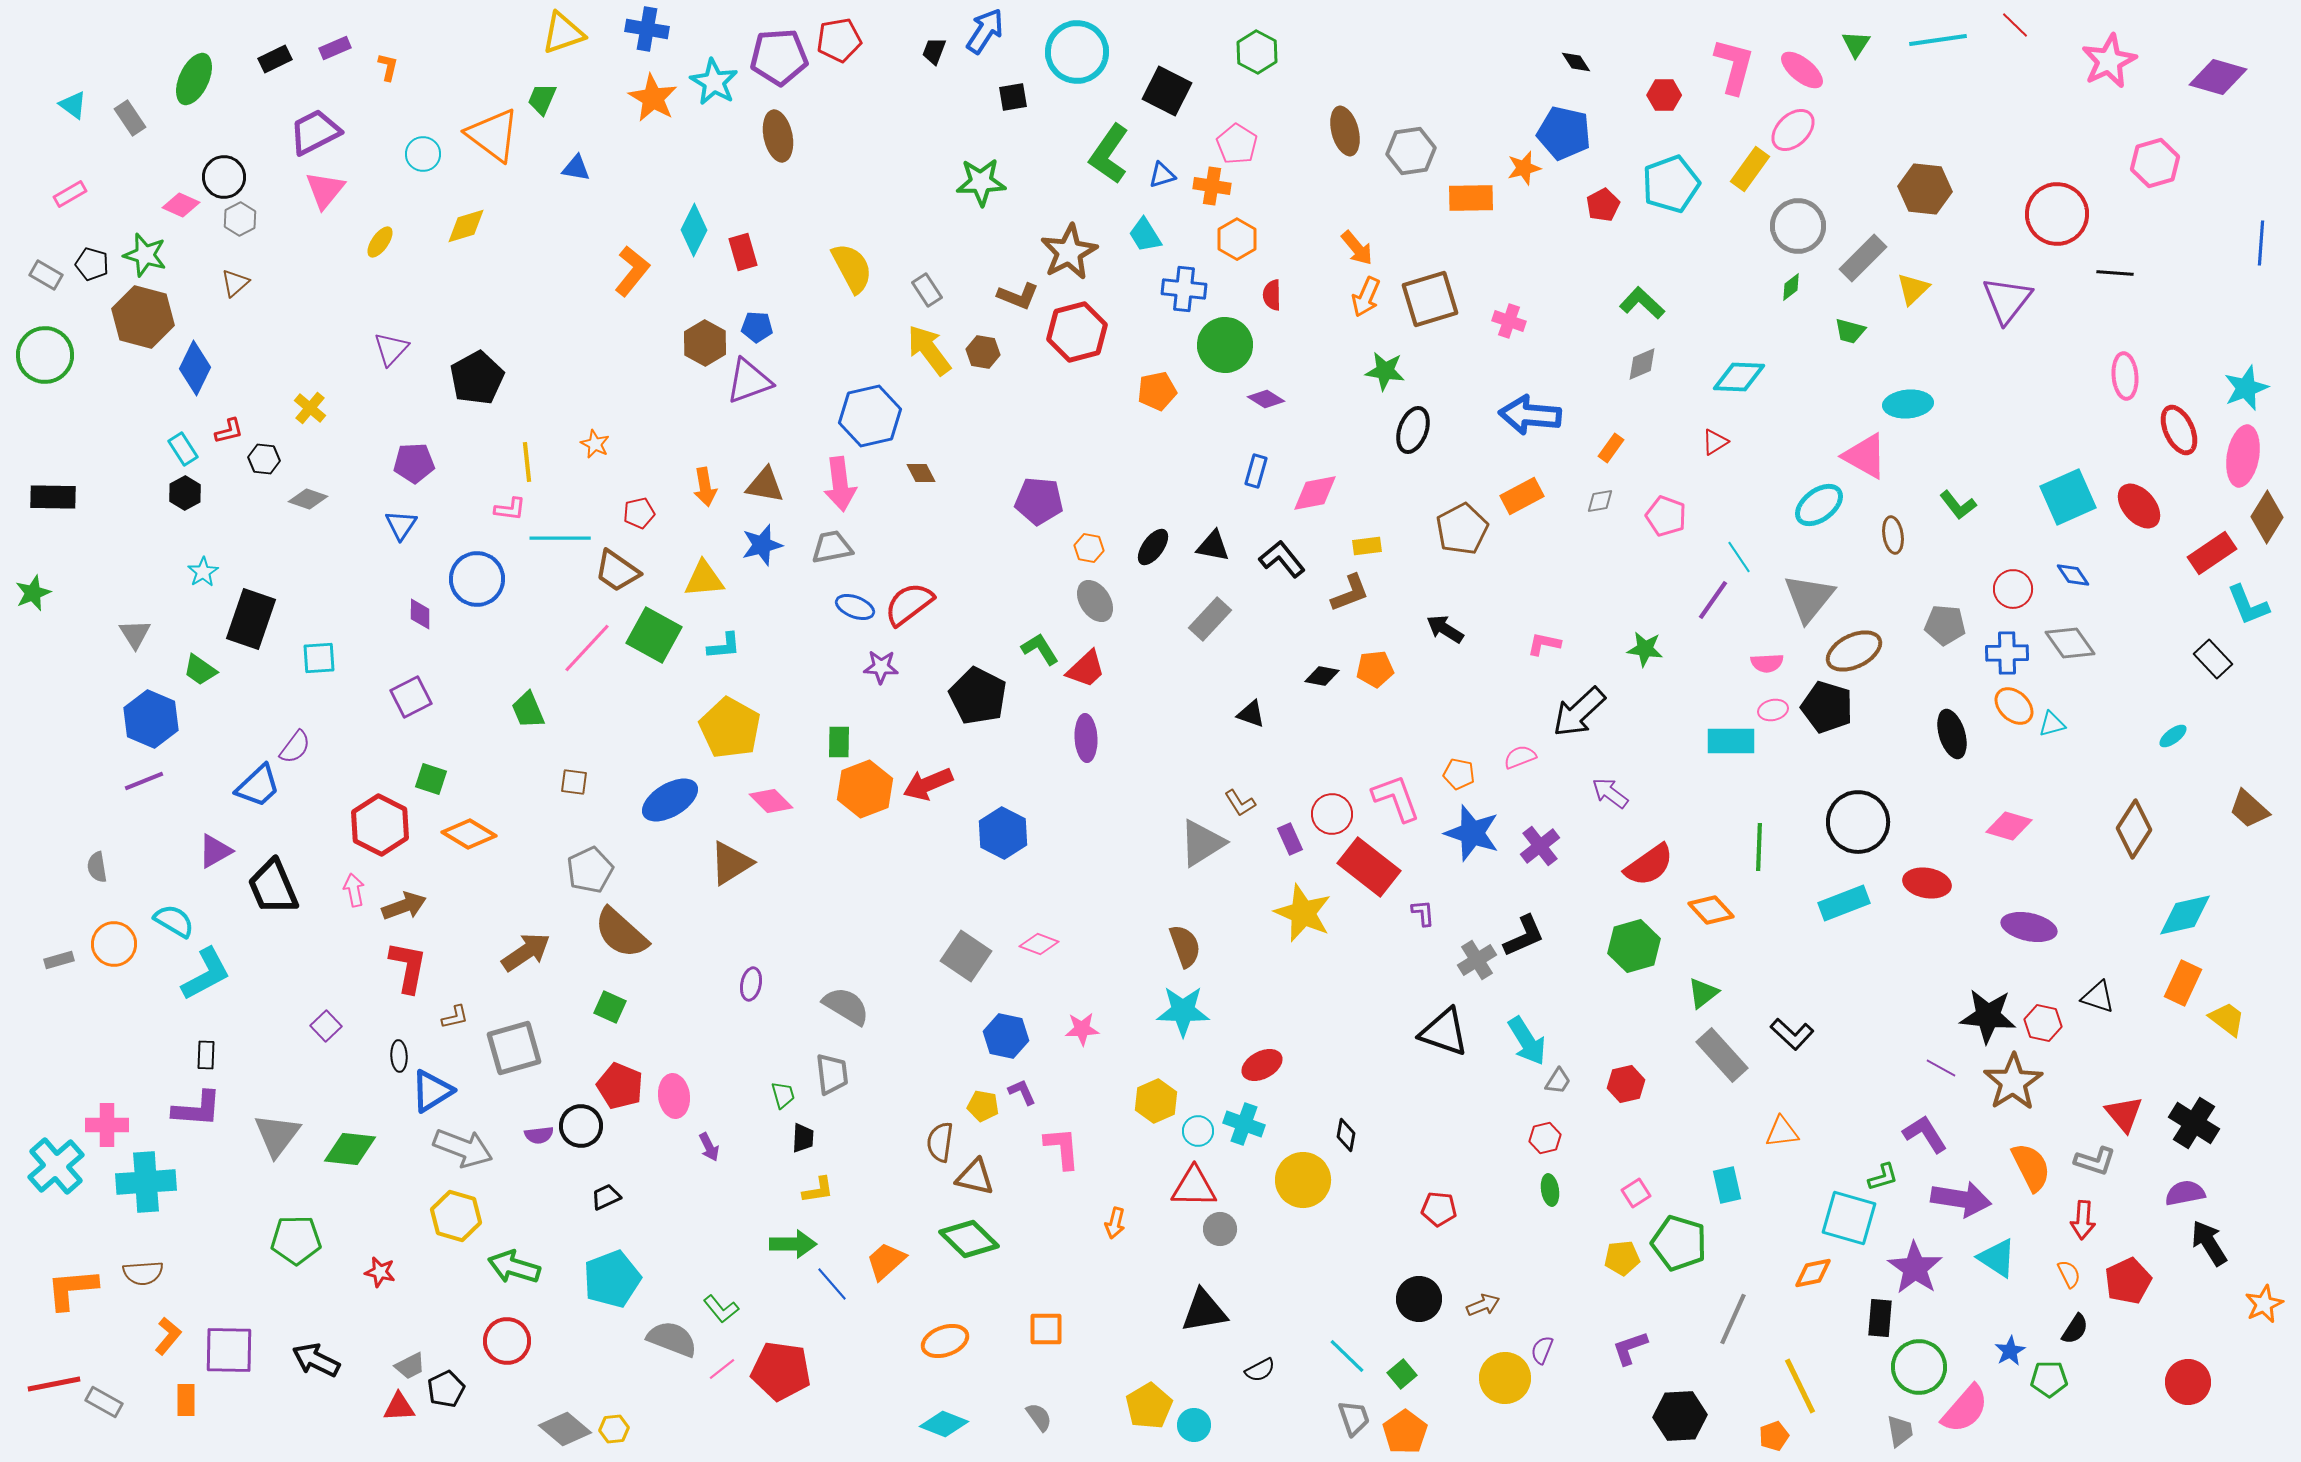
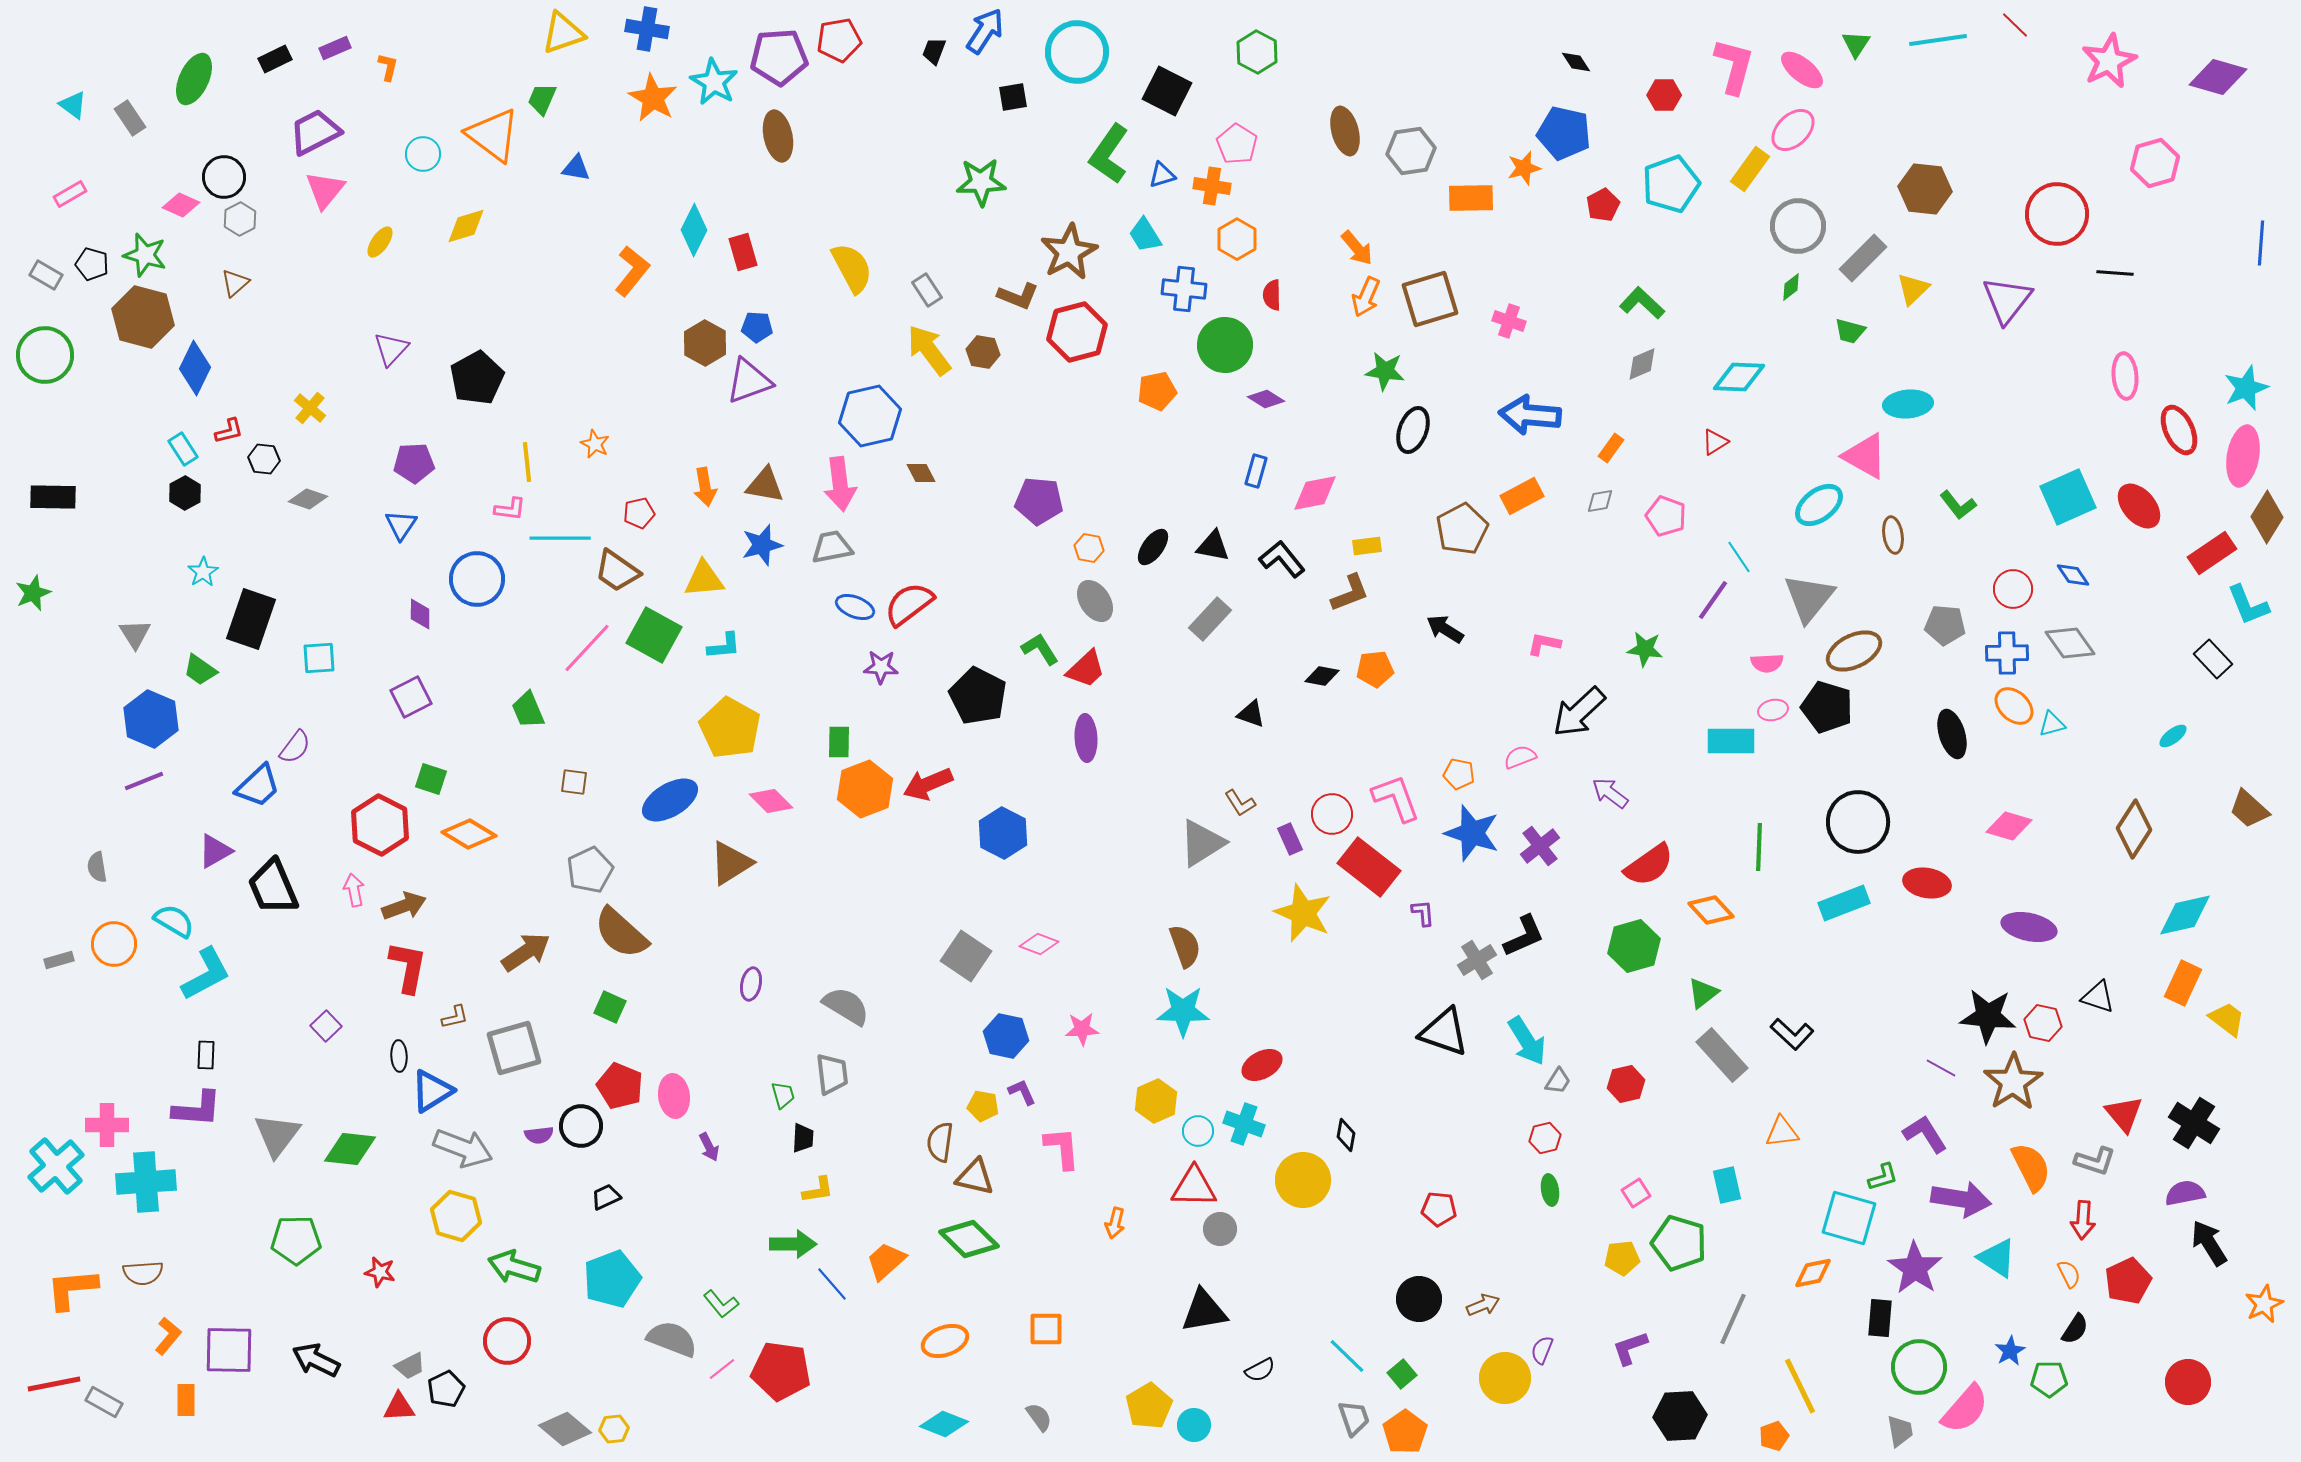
green L-shape at (721, 1309): moved 5 px up
